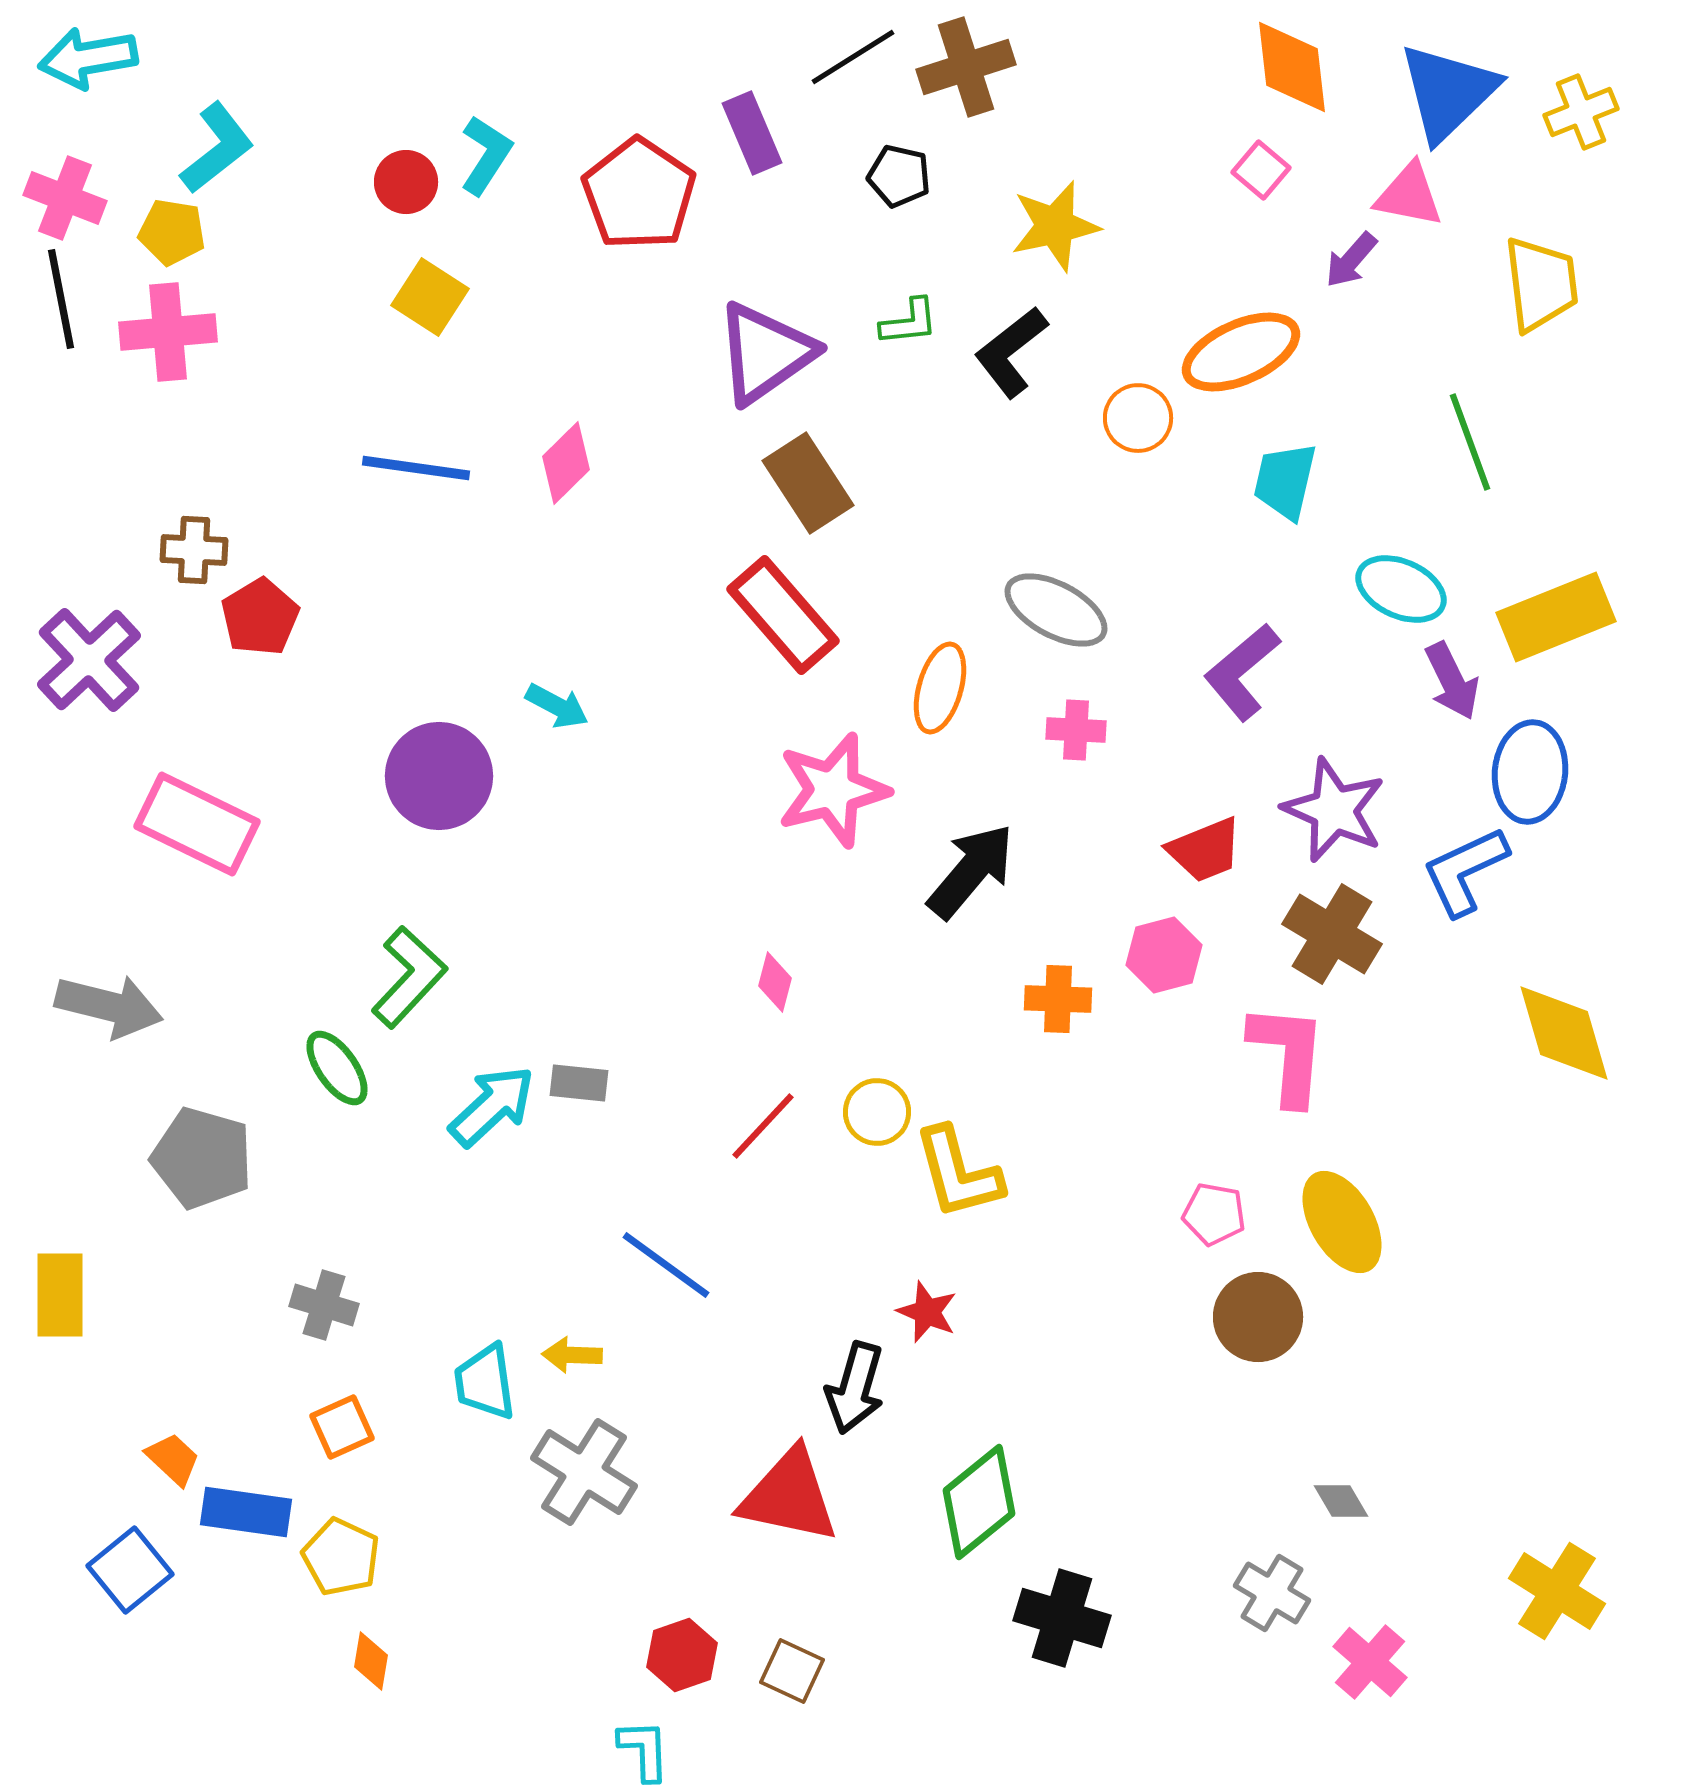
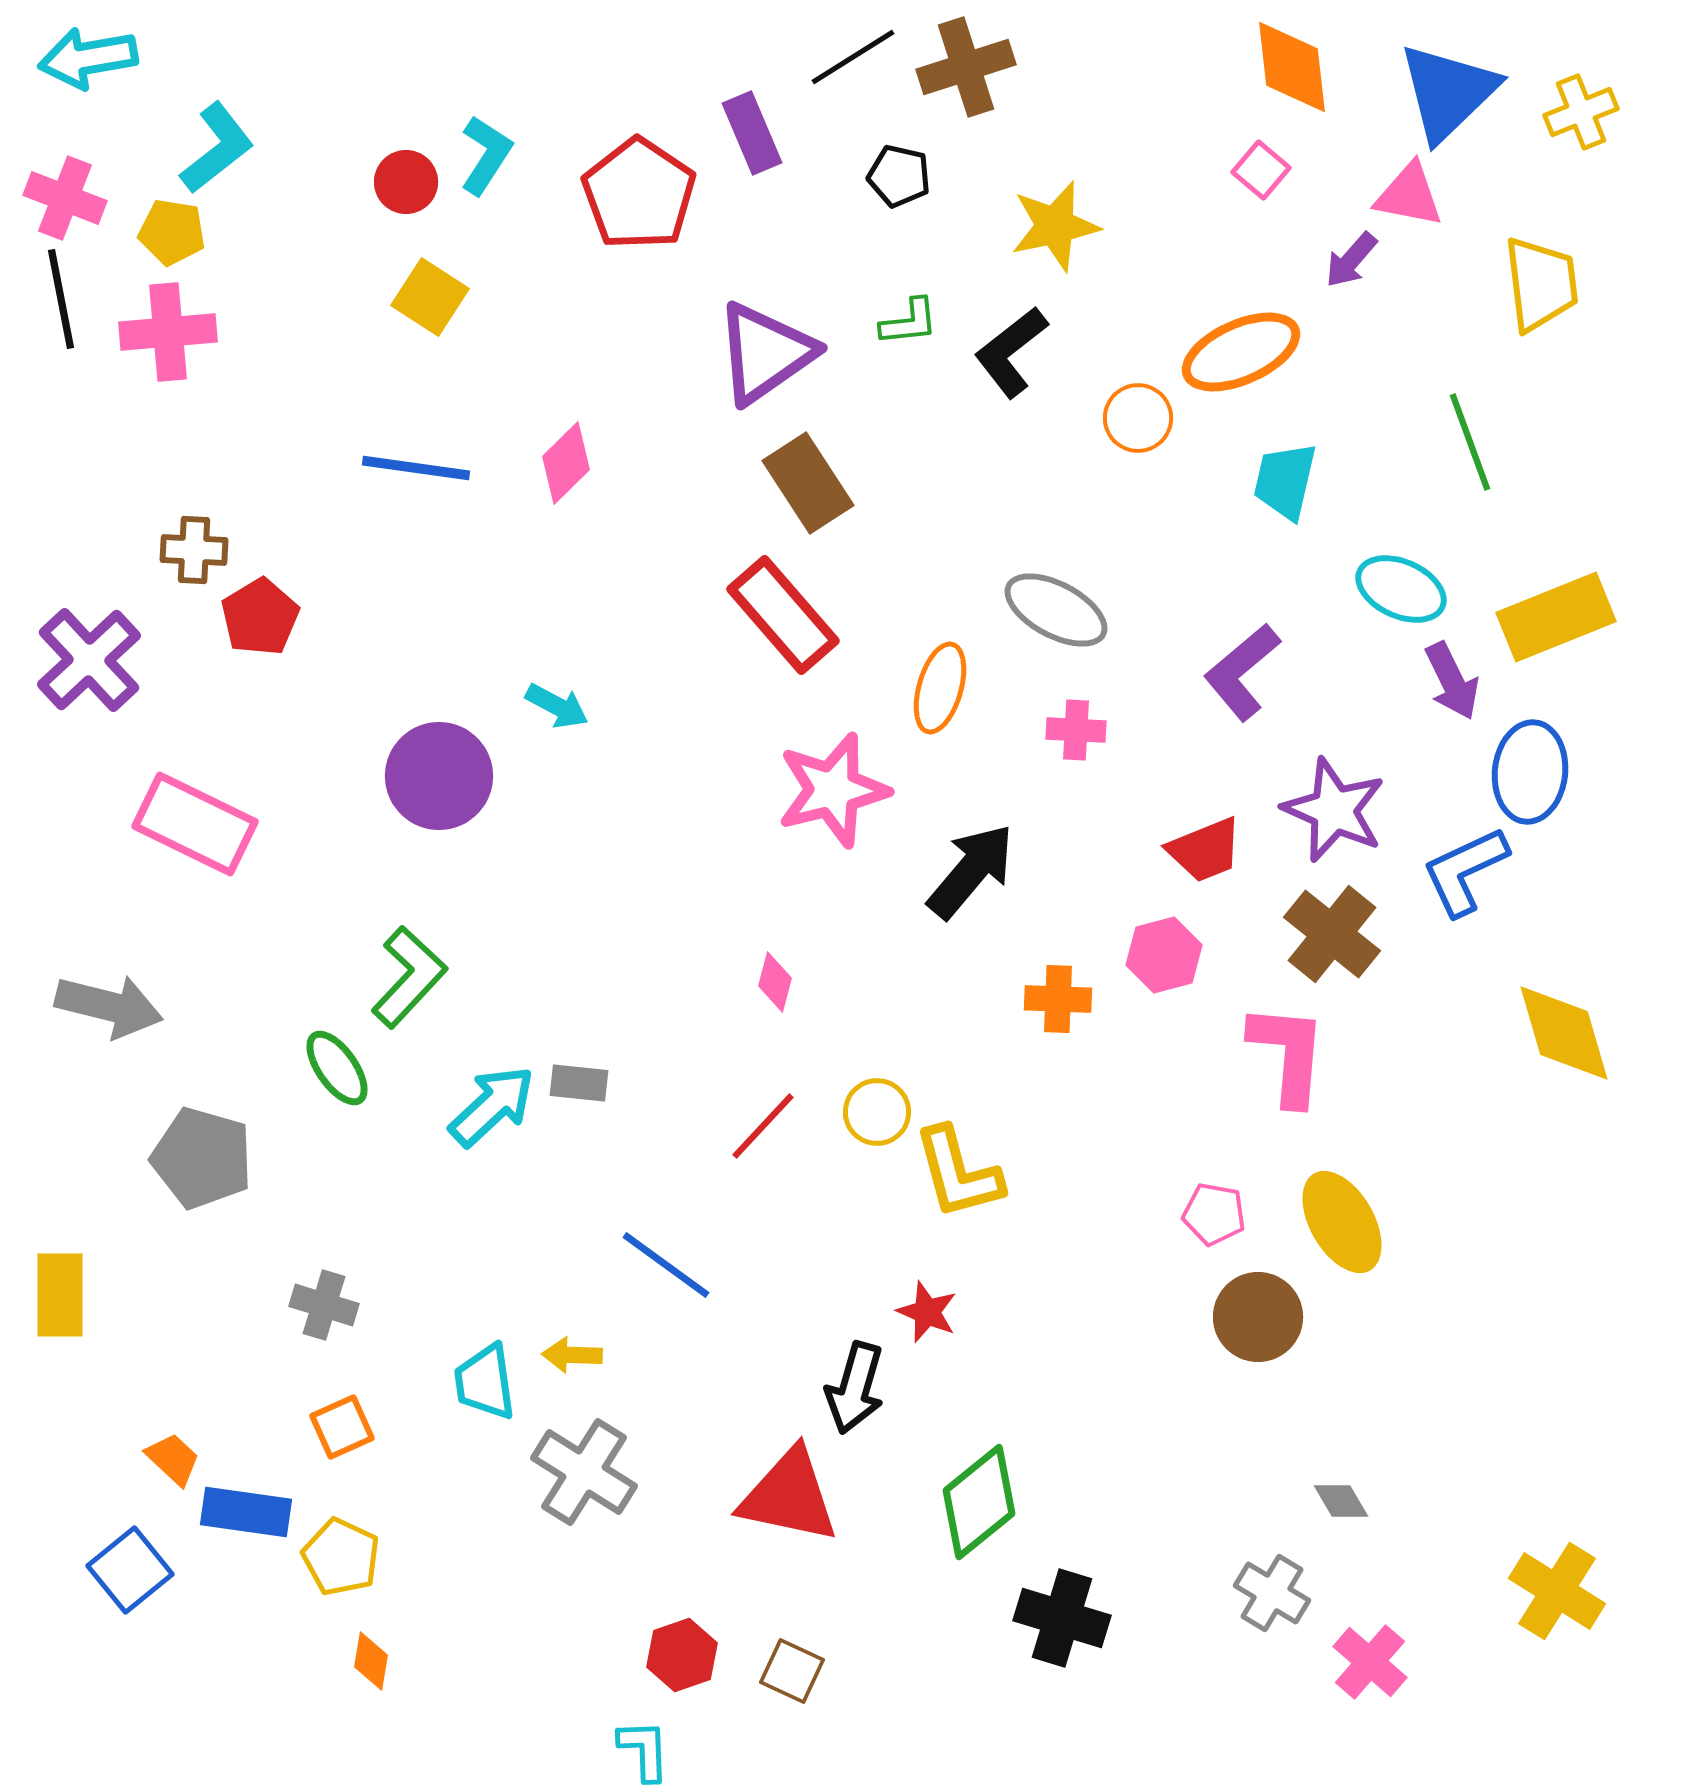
pink rectangle at (197, 824): moved 2 px left
brown cross at (1332, 934): rotated 8 degrees clockwise
